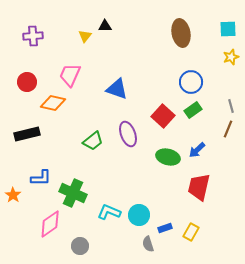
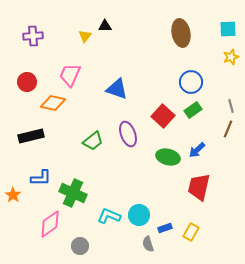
black rectangle: moved 4 px right, 2 px down
cyan L-shape: moved 4 px down
